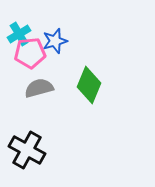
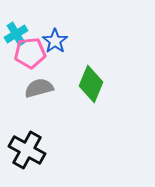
cyan cross: moved 3 px left
blue star: rotated 20 degrees counterclockwise
green diamond: moved 2 px right, 1 px up
